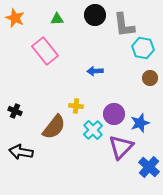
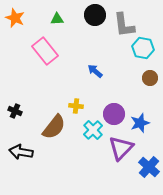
blue arrow: rotated 42 degrees clockwise
purple triangle: moved 1 px down
